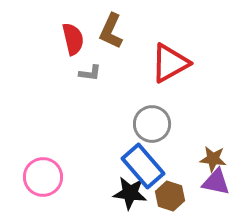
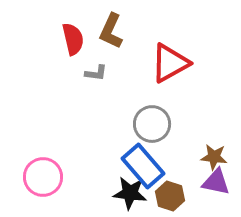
gray L-shape: moved 6 px right
brown star: moved 1 px right, 2 px up
